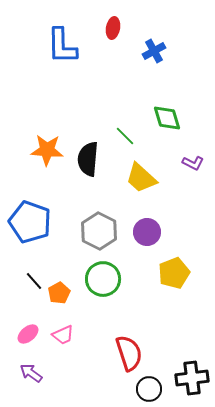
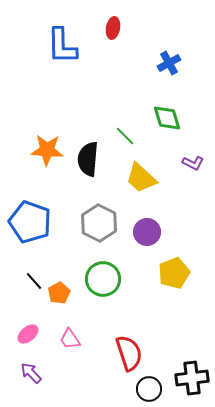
blue cross: moved 15 px right, 12 px down
gray hexagon: moved 8 px up
pink trapezoid: moved 7 px right, 4 px down; rotated 80 degrees clockwise
purple arrow: rotated 10 degrees clockwise
